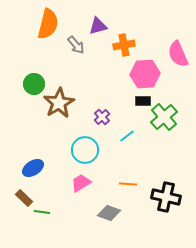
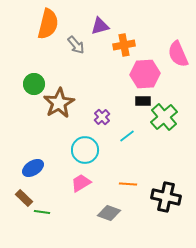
purple triangle: moved 2 px right
